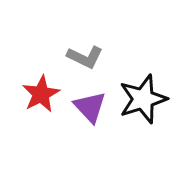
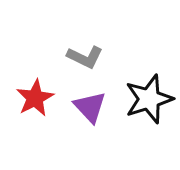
red star: moved 6 px left, 4 px down
black star: moved 6 px right
